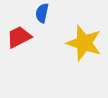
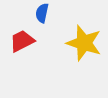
red trapezoid: moved 3 px right, 4 px down
